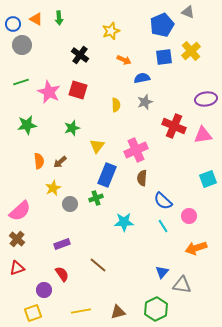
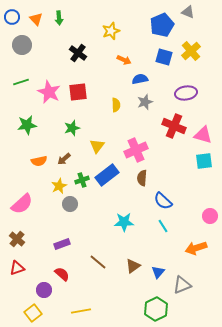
orange triangle at (36, 19): rotated 16 degrees clockwise
blue circle at (13, 24): moved 1 px left, 7 px up
black cross at (80, 55): moved 2 px left, 2 px up
blue square at (164, 57): rotated 24 degrees clockwise
blue semicircle at (142, 78): moved 2 px left, 1 px down
red square at (78, 90): moved 2 px down; rotated 24 degrees counterclockwise
purple ellipse at (206, 99): moved 20 px left, 6 px up
pink triangle at (203, 135): rotated 24 degrees clockwise
orange semicircle at (39, 161): rotated 84 degrees clockwise
brown arrow at (60, 162): moved 4 px right, 3 px up
blue rectangle at (107, 175): rotated 30 degrees clockwise
cyan square at (208, 179): moved 4 px left, 18 px up; rotated 12 degrees clockwise
yellow star at (53, 188): moved 6 px right, 2 px up
green cross at (96, 198): moved 14 px left, 18 px up
pink semicircle at (20, 211): moved 2 px right, 7 px up
pink circle at (189, 216): moved 21 px right
brown line at (98, 265): moved 3 px up
blue triangle at (162, 272): moved 4 px left
red semicircle at (62, 274): rotated 14 degrees counterclockwise
gray triangle at (182, 285): rotated 30 degrees counterclockwise
brown triangle at (118, 312): moved 15 px right, 46 px up; rotated 21 degrees counterclockwise
yellow square at (33, 313): rotated 18 degrees counterclockwise
